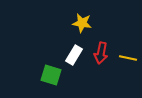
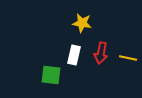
white rectangle: rotated 18 degrees counterclockwise
green square: rotated 10 degrees counterclockwise
